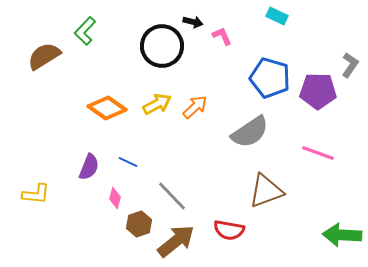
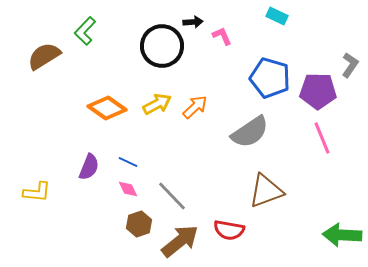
black arrow: rotated 18 degrees counterclockwise
pink line: moved 4 px right, 15 px up; rotated 48 degrees clockwise
yellow L-shape: moved 1 px right, 2 px up
pink diamond: moved 13 px right, 9 px up; rotated 40 degrees counterclockwise
brown arrow: moved 4 px right
